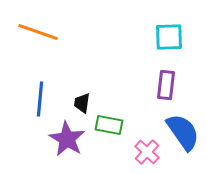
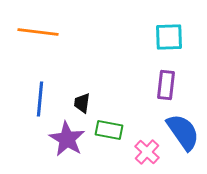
orange line: rotated 12 degrees counterclockwise
green rectangle: moved 5 px down
